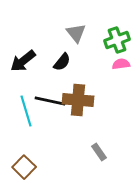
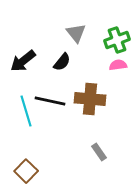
pink semicircle: moved 3 px left, 1 px down
brown cross: moved 12 px right, 1 px up
brown square: moved 2 px right, 4 px down
